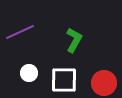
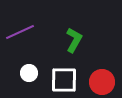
red circle: moved 2 px left, 1 px up
